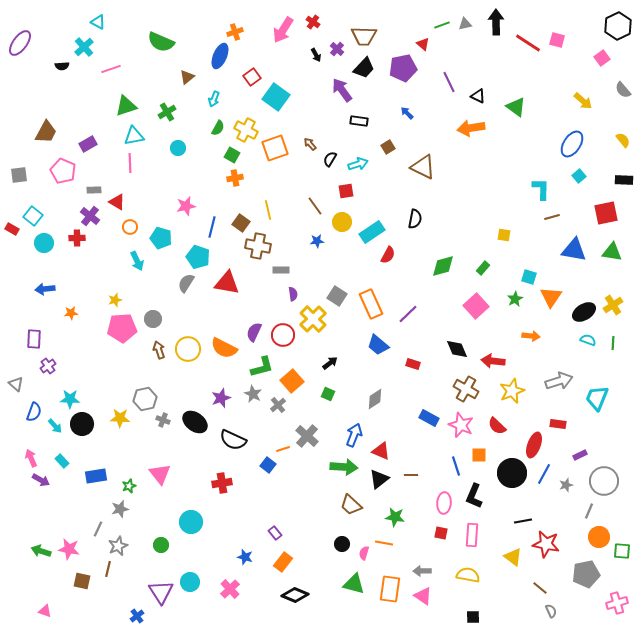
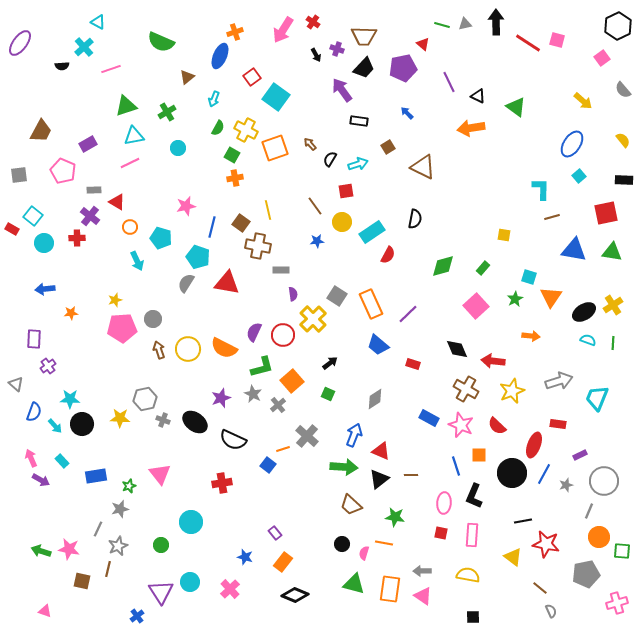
green line at (442, 25): rotated 35 degrees clockwise
purple cross at (337, 49): rotated 24 degrees counterclockwise
brown trapezoid at (46, 132): moved 5 px left, 1 px up
pink line at (130, 163): rotated 66 degrees clockwise
